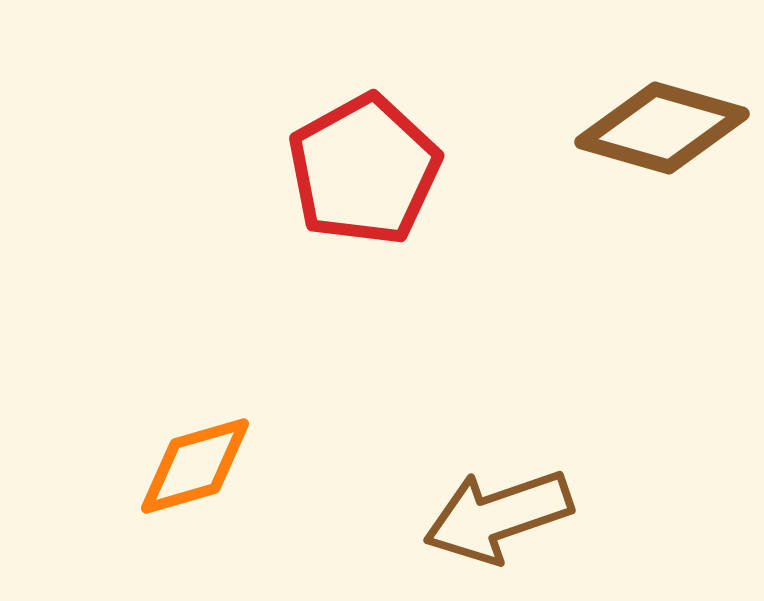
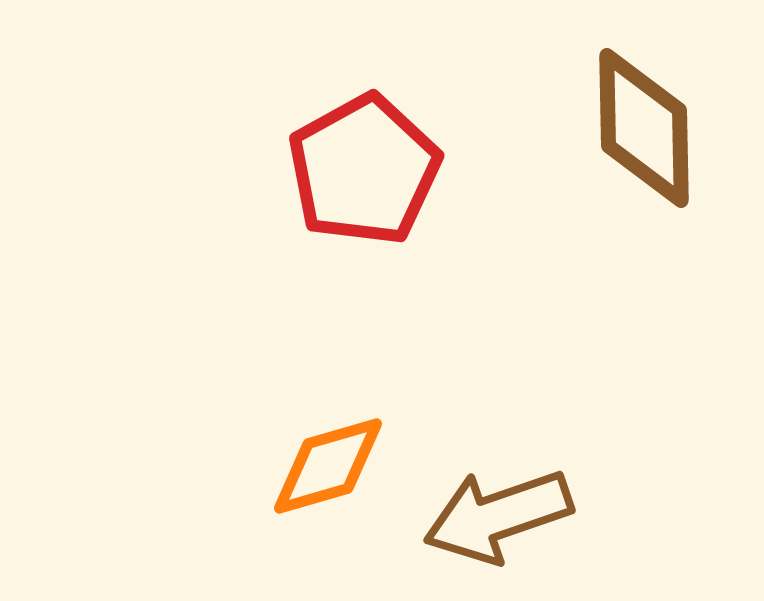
brown diamond: moved 18 px left; rotated 73 degrees clockwise
orange diamond: moved 133 px right
